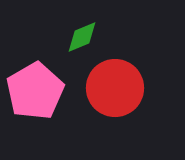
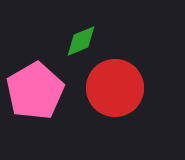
green diamond: moved 1 px left, 4 px down
